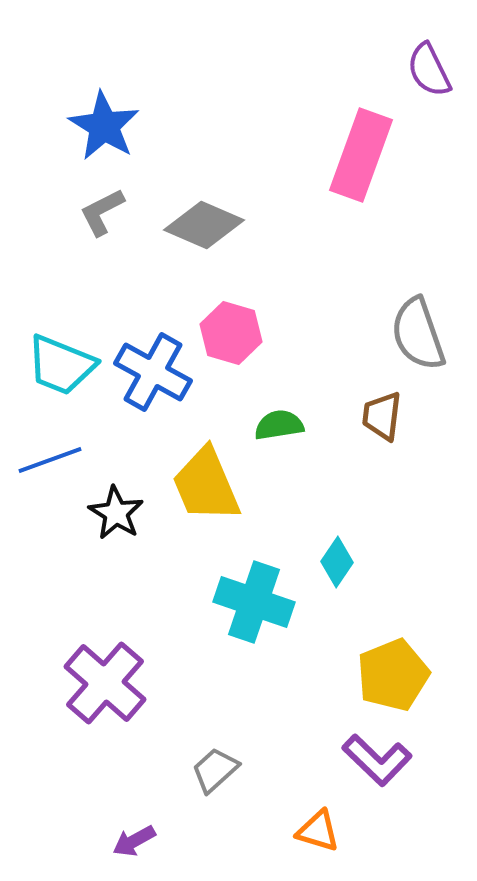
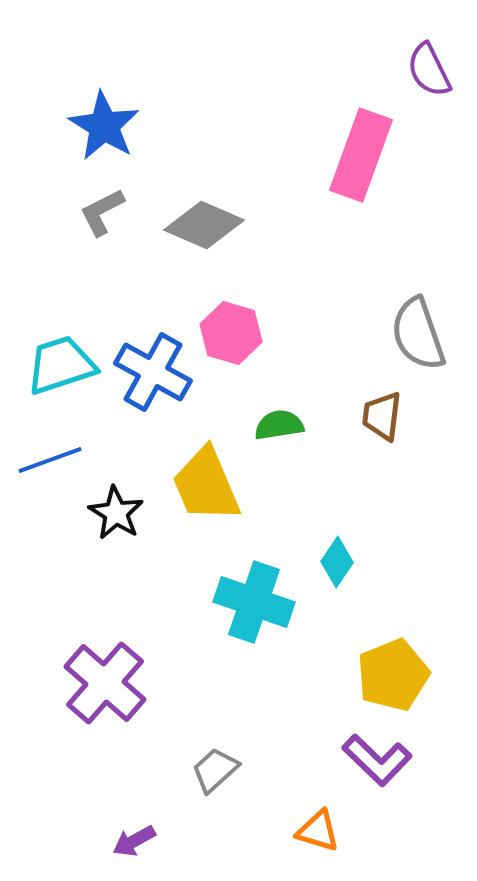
cyan trapezoid: rotated 140 degrees clockwise
